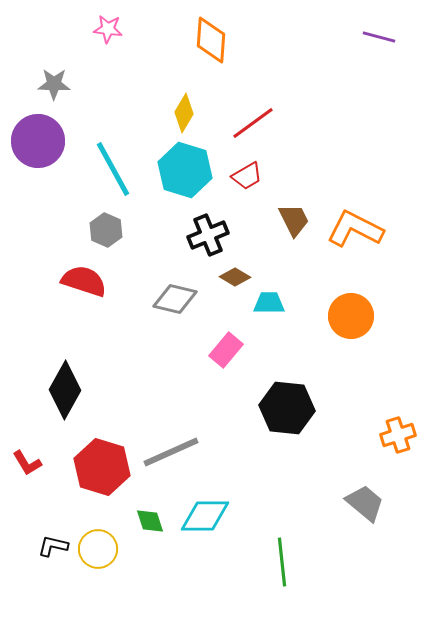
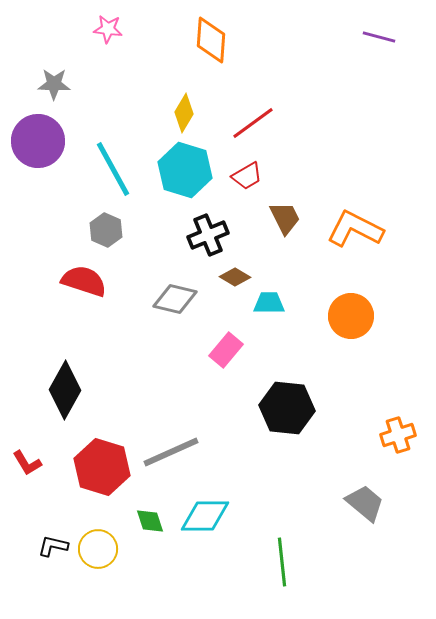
brown trapezoid: moved 9 px left, 2 px up
